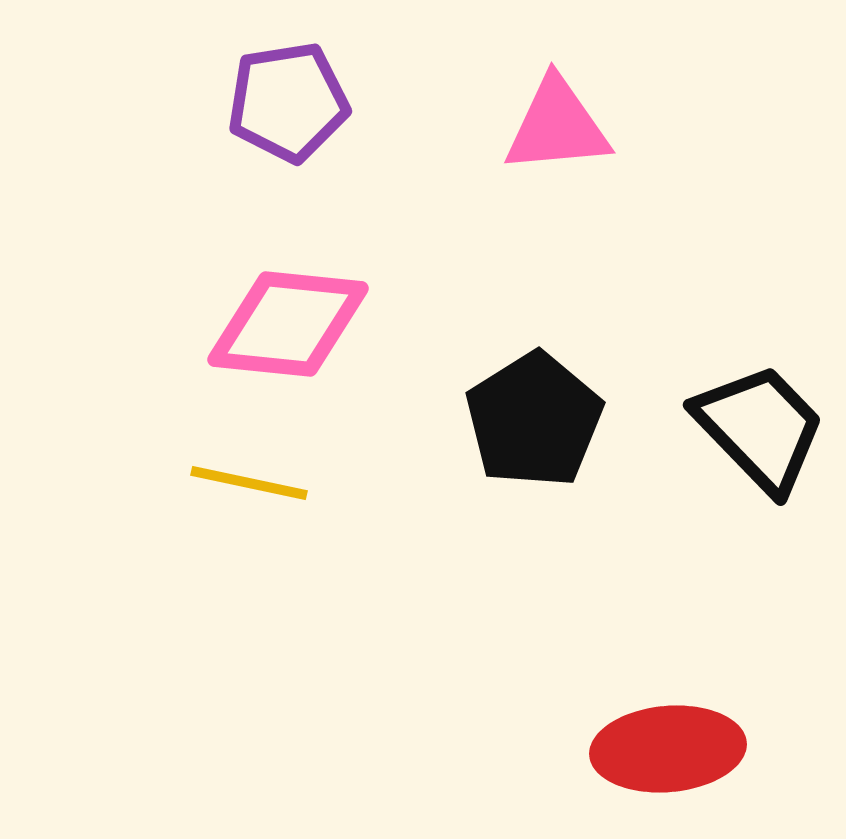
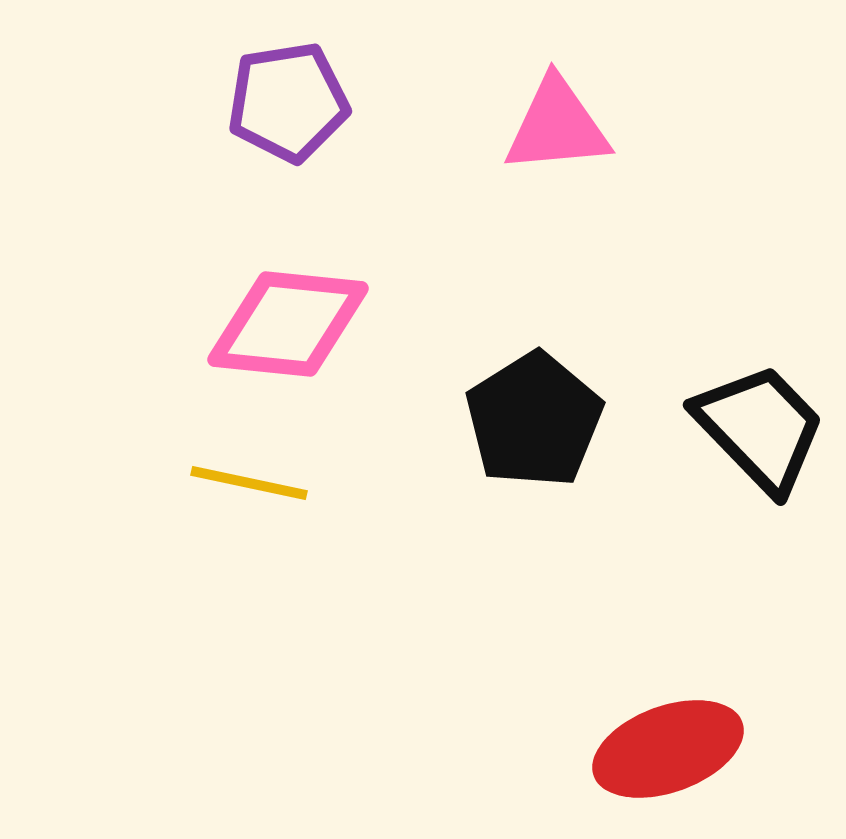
red ellipse: rotated 15 degrees counterclockwise
